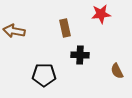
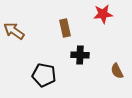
red star: moved 2 px right
brown arrow: rotated 25 degrees clockwise
black pentagon: rotated 10 degrees clockwise
